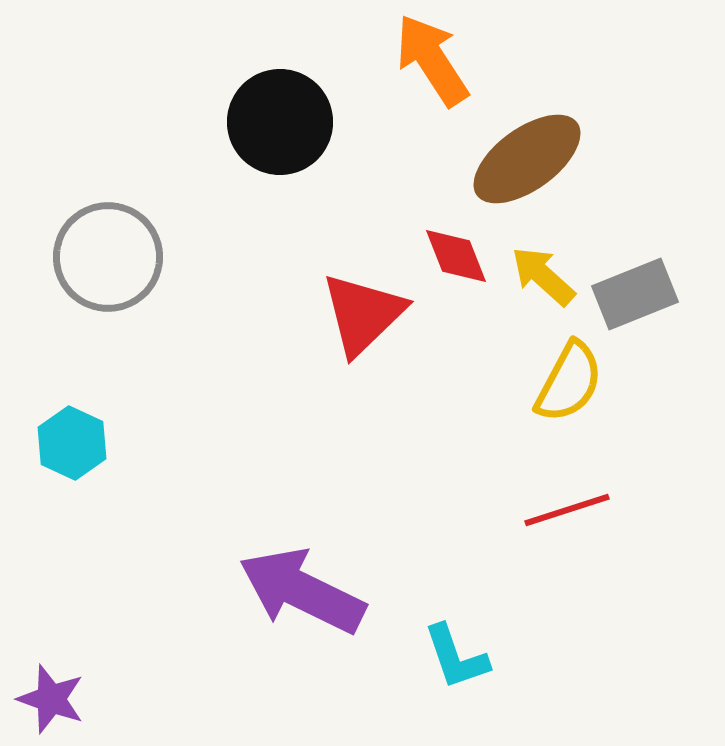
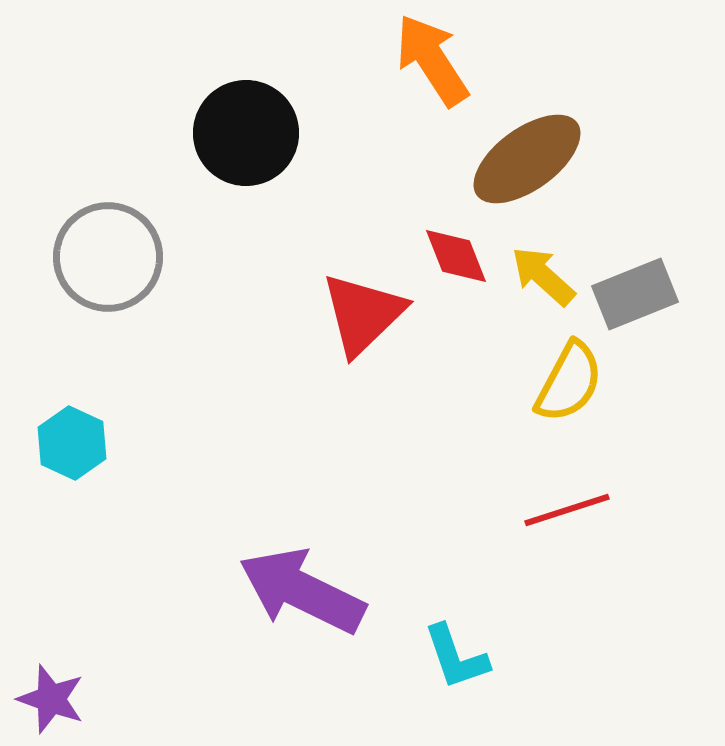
black circle: moved 34 px left, 11 px down
